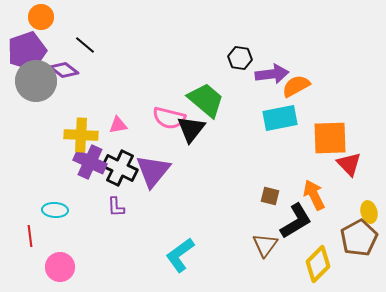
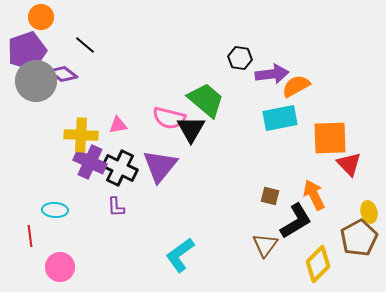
purple diamond: moved 1 px left, 4 px down
black triangle: rotated 8 degrees counterclockwise
purple triangle: moved 7 px right, 5 px up
